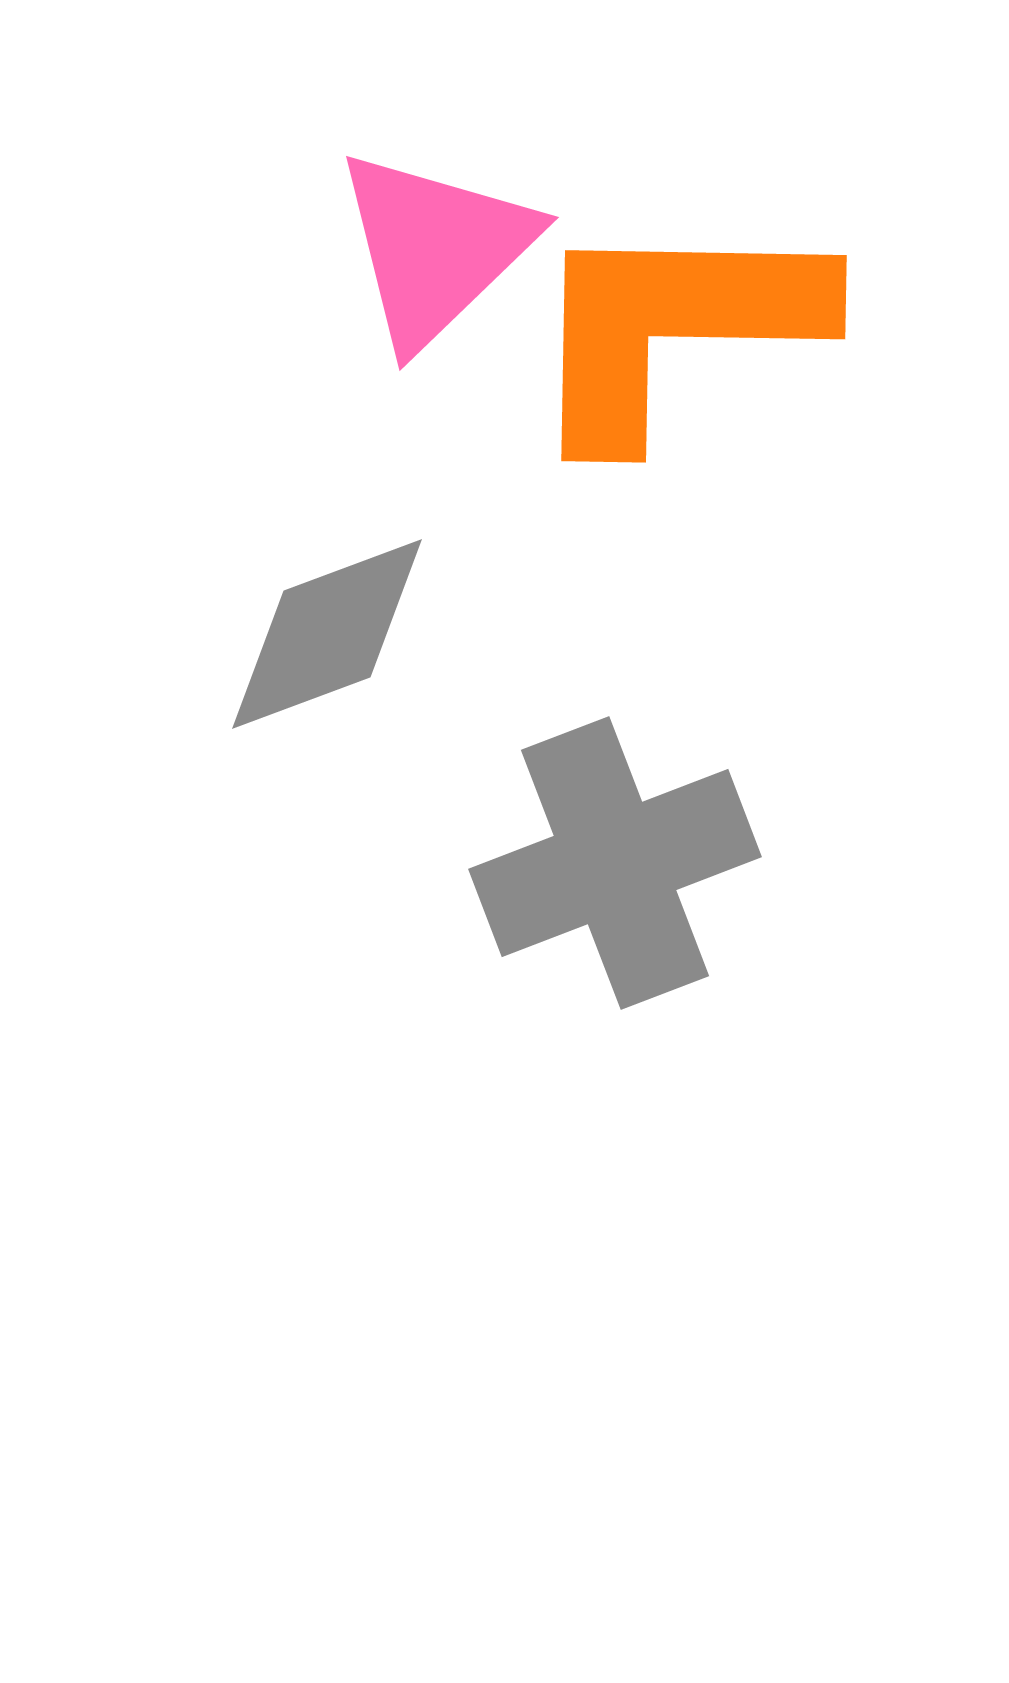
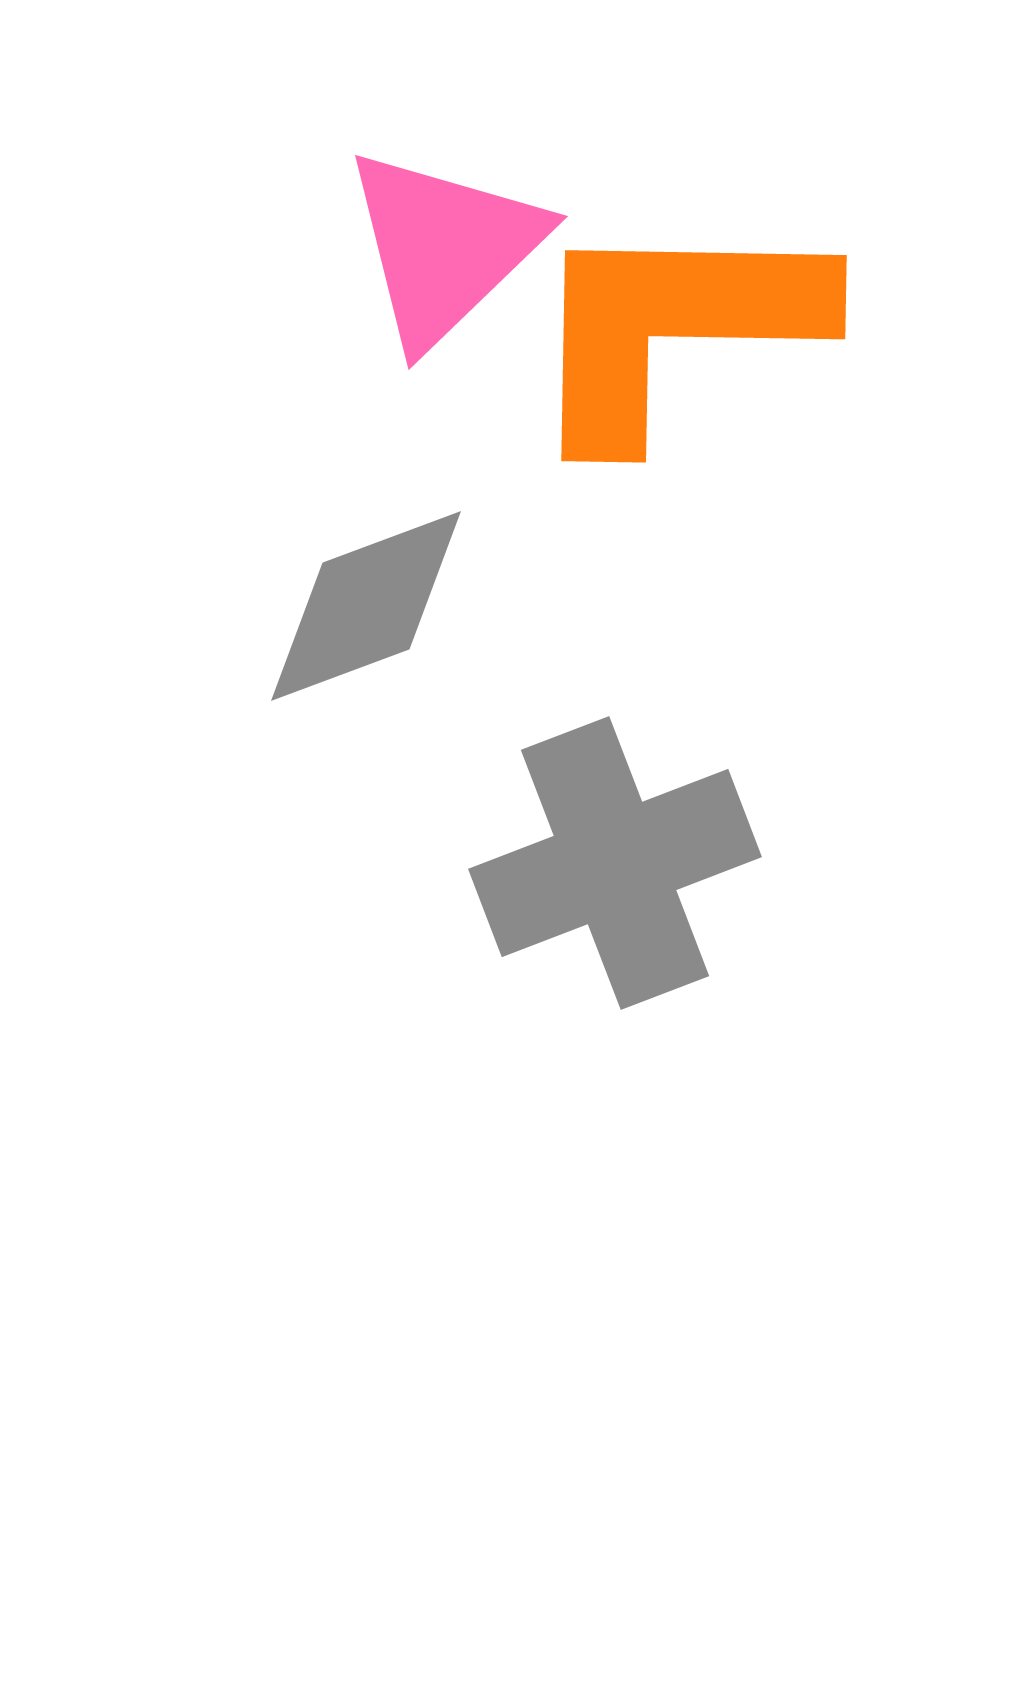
pink triangle: moved 9 px right, 1 px up
gray diamond: moved 39 px right, 28 px up
